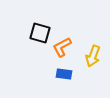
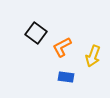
black square: moved 4 px left; rotated 20 degrees clockwise
blue rectangle: moved 2 px right, 3 px down
